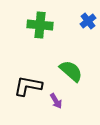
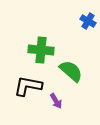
blue cross: rotated 21 degrees counterclockwise
green cross: moved 1 px right, 25 px down
